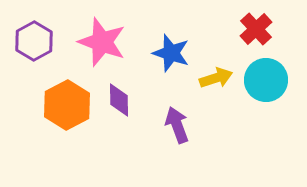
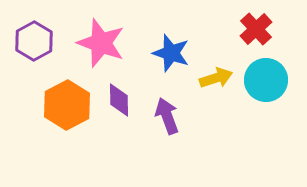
pink star: moved 1 px left, 1 px down
purple arrow: moved 10 px left, 9 px up
